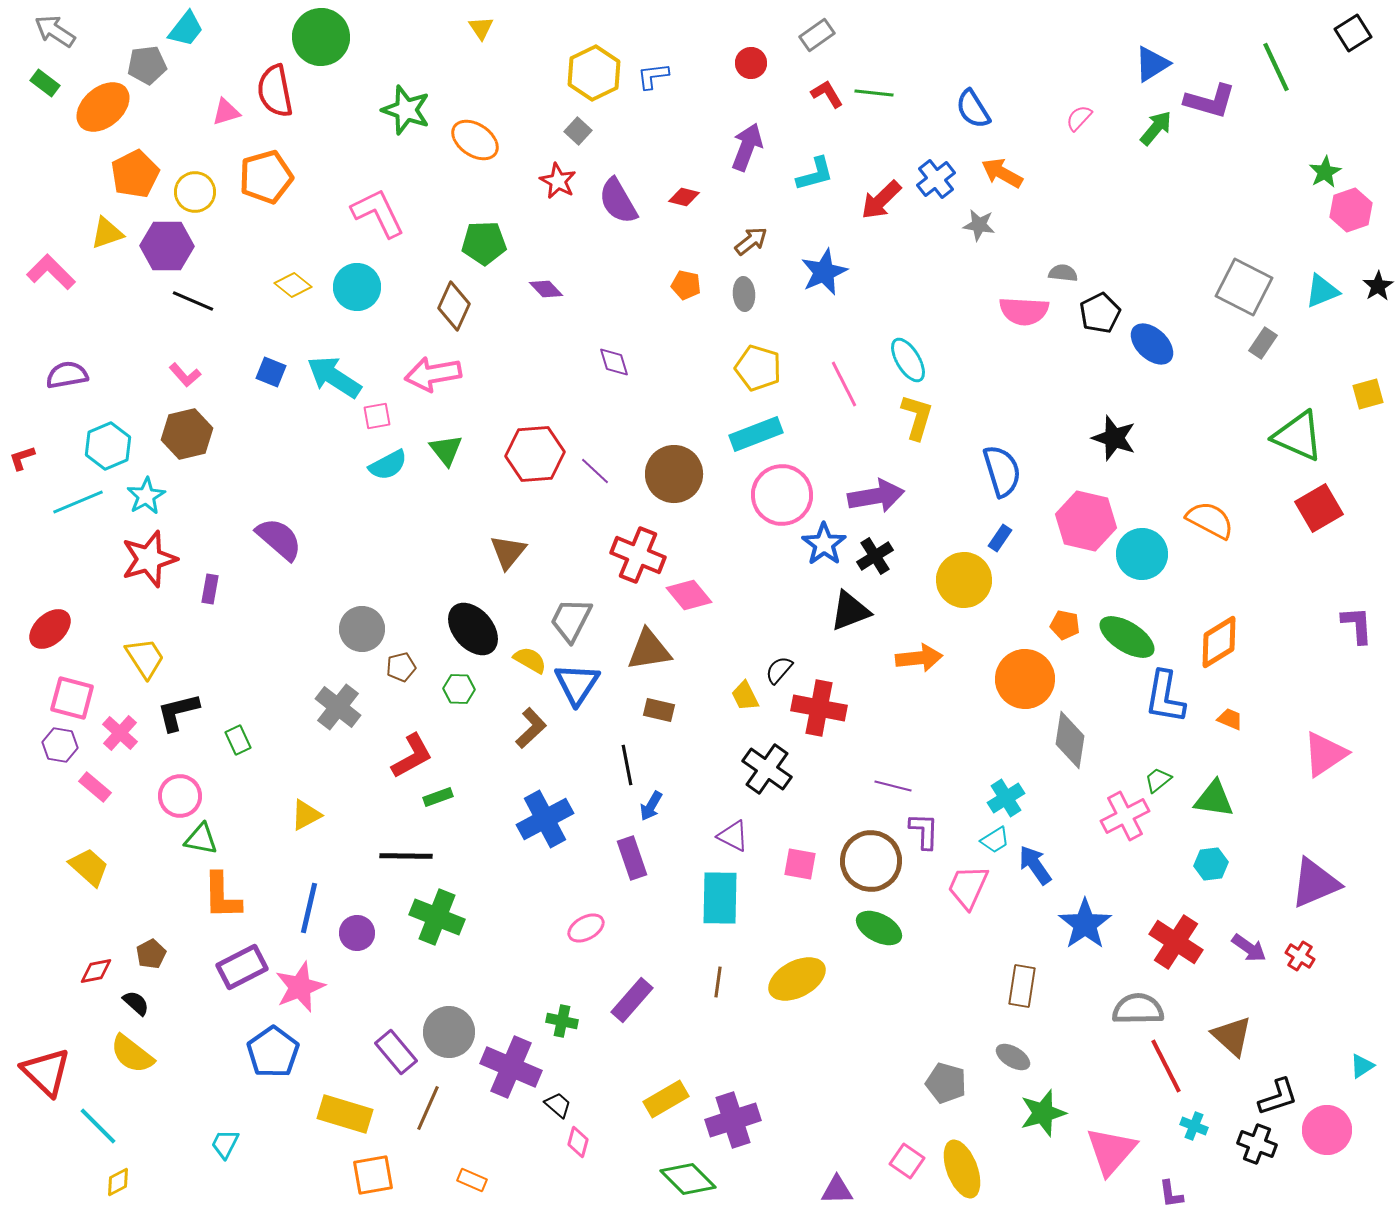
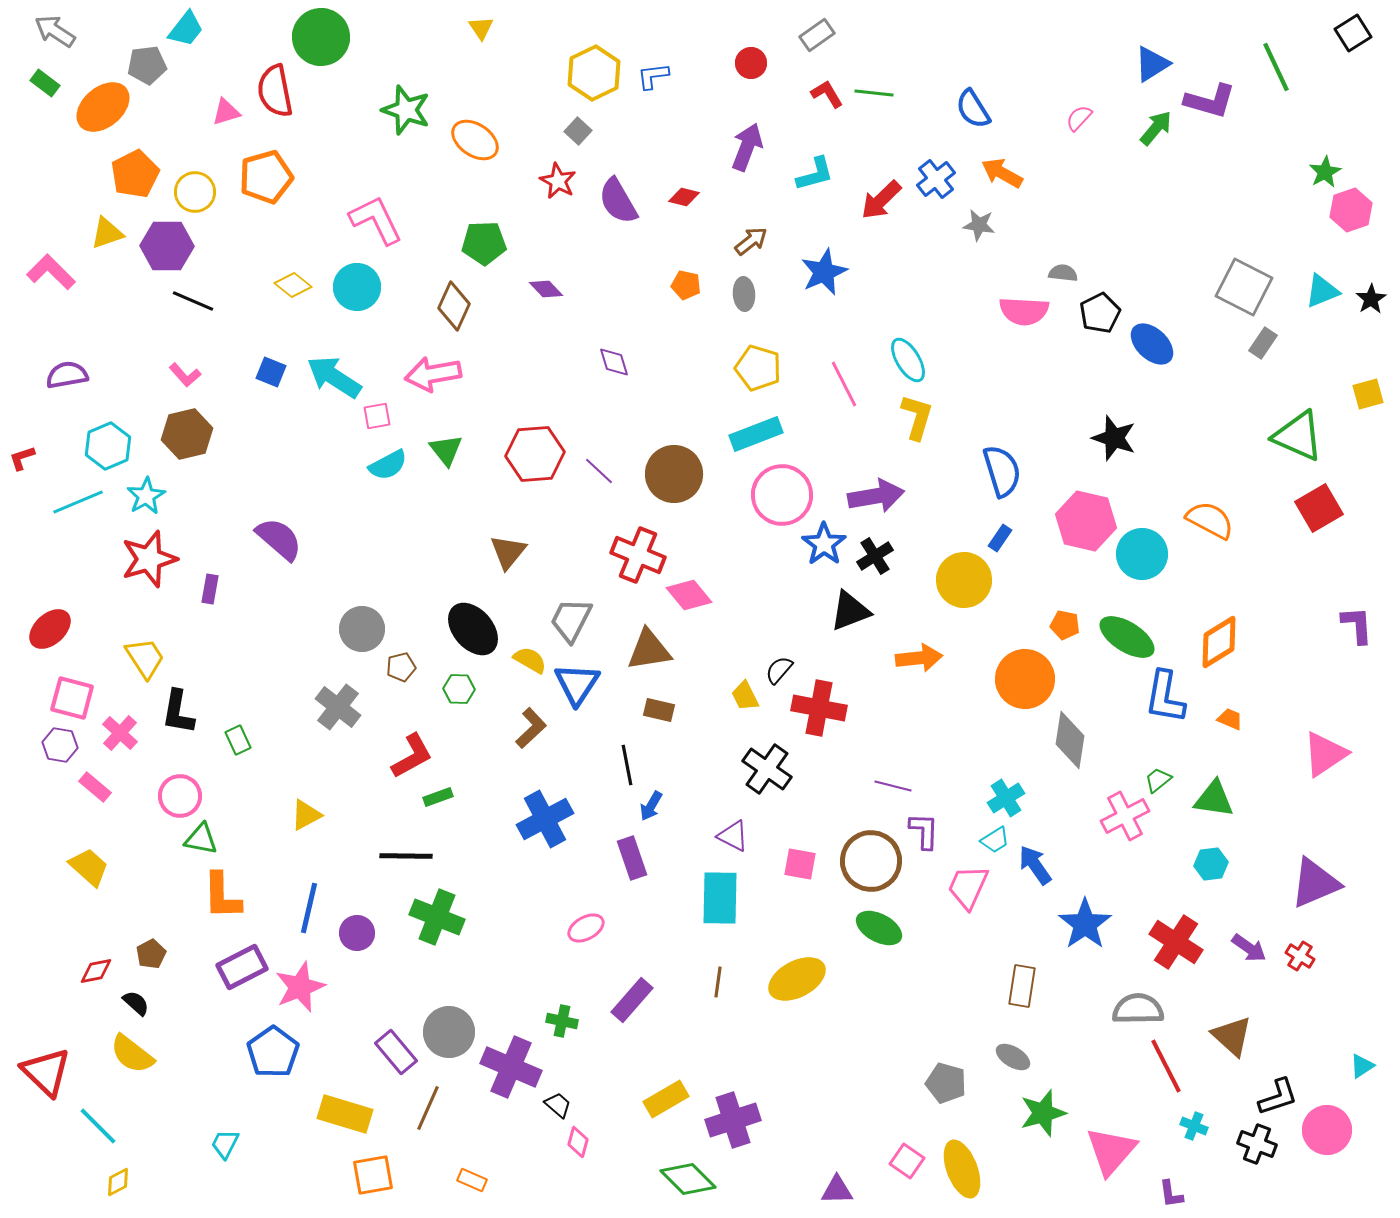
pink L-shape at (378, 213): moved 2 px left, 7 px down
black star at (1378, 286): moved 7 px left, 13 px down
purple line at (595, 471): moved 4 px right
black L-shape at (178, 712): rotated 66 degrees counterclockwise
